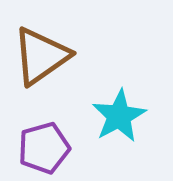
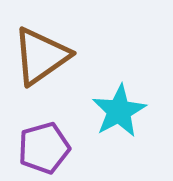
cyan star: moved 5 px up
